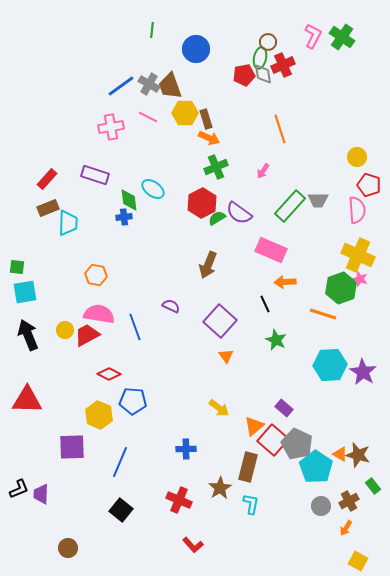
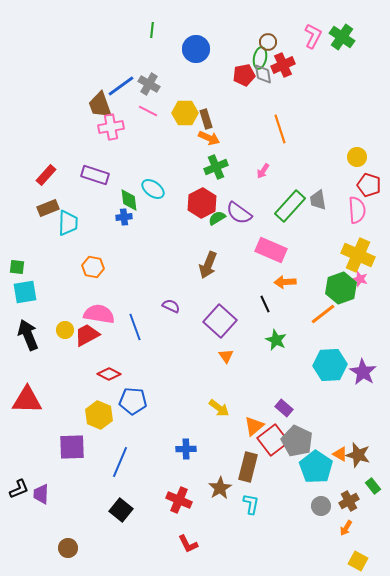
brown trapezoid at (170, 86): moved 70 px left, 19 px down
pink line at (148, 117): moved 6 px up
red rectangle at (47, 179): moved 1 px left, 4 px up
gray trapezoid at (318, 200): rotated 80 degrees clockwise
orange hexagon at (96, 275): moved 3 px left, 8 px up
orange line at (323, 314): rotated 56 degrees counterclockwise
red square at (273, 440): rotated 12 degrees clockwise
gray pentagon at (297, 444): moved 3 px up
red L-shape at (193, 545): moved 5 px left, 1 px up; rotated 15 degrees clockwise
